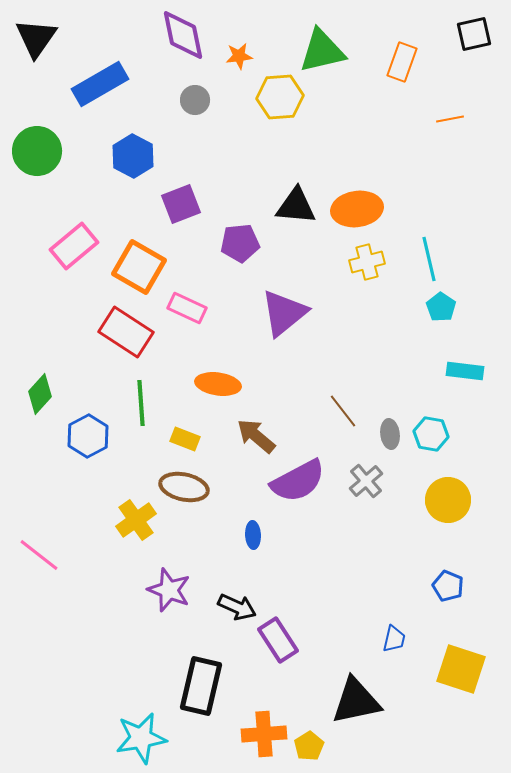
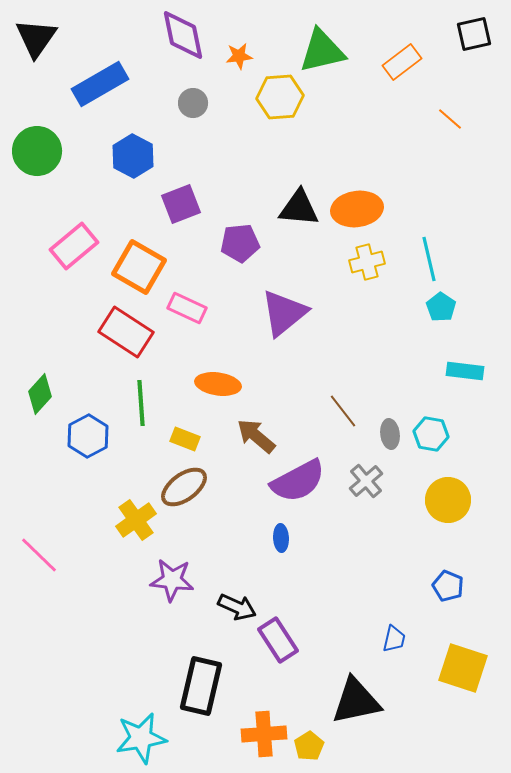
orange rectangle at (402, 62): rotated 33 degrees clockwise
gray circle at (195, 100): moved 2 px left, 3 px down
orange line at (450, 119): rotated 52 degrees clockwise
black triangle at (296, 206): moved 3 px right, 2 px down
brown ellipse at (184, 487): rotated 48 degrees counterclockwise
blue ellipse at (253, 535): moved 28 px right, 3 px down
pink line at (39, 555): rotated 6 degrees clockwise
purple star at (169, 590): moved 3 px right, 10 px up; rotated 15 degrees counterclockwise
yellow square at (461, 669): moved 2 px right, 1 px up
